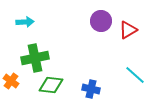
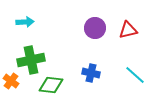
purple circle: moved 6 px left, 7 px down
red triangle: rotated 18 degrees clockwise
green cross: moved 4 px left, 2 px down
blue cross: moved 16 px up
